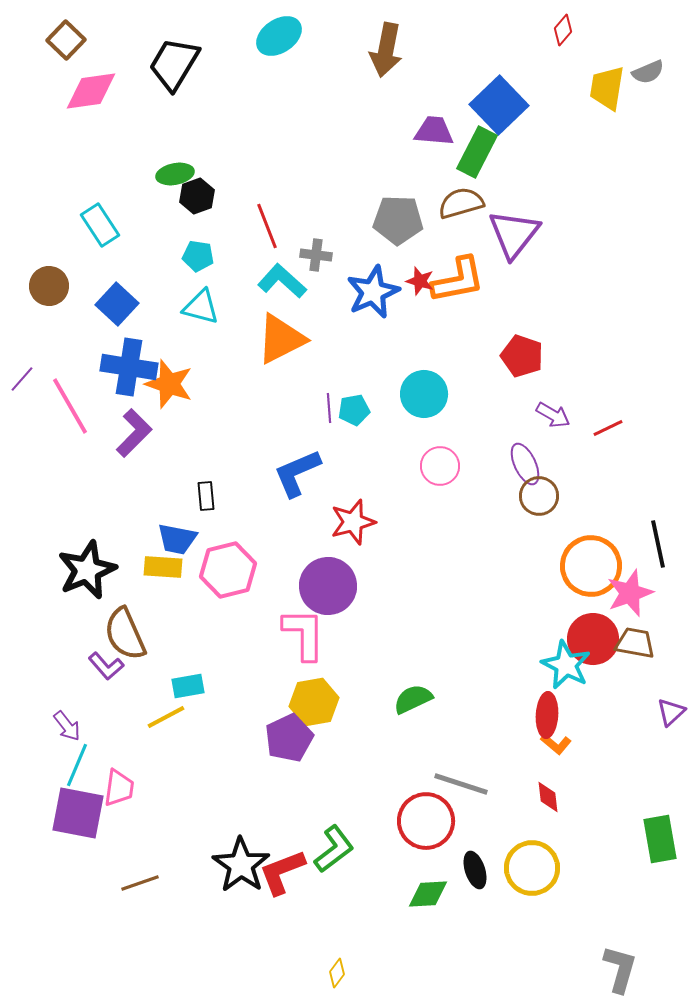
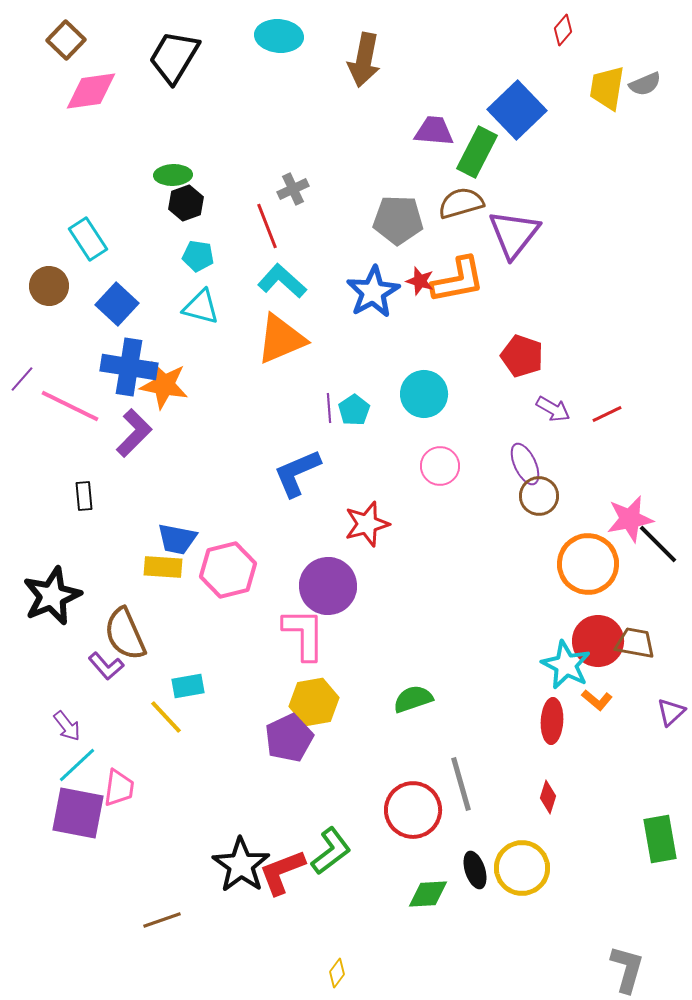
cyan ellipse at (279, 36): rotated 39 degrees clockwise
brown arrow at (386, 50): moved 22 px left, 10 px down
black trapezoid at (174, 64): moved 7 px up
gray semicircle at (648, 72): moved 3 px left, 12 px down
blue square at (499, 105): moved 18 px right, 5 px down
green ellipse at (175, 174): moved 2 px left, 1 px down; rotated 9 degrees clockwise
black hexagon at (197, 196): moved 11 px left, 7 px down
cyan rectangle at (100, 225): moved 12 px left, 14 px down
gray cross at (316, 255): moved 23 px left, 66 px up; rotated 32 degrees counterclockwise
blue star at (373, 292): rotated 6 degrees counterclockwise
orange triangle at (281, 339): rotated 4 degrees clockwise
orange star at (169, 384): moved 5 px left, 1 px down; rotated 9 degrees counterclockwise
pink line at (70, 406): rotated 34 degrees counterclockwise
cyan pentagon at (354, 410): rotated 24 degrees counterclockwise
purple arrow at (553, 415): moved 6 px up
red line at (608, 428): moved 1 px left, 14 px up
black rectangle at (206, 496): moved 122 px left
red star at (353, 522): moved 14 px right, 2 px down
black line at (658, 544): rotated 33 degrees counterclockwise
orange circle at (591, 566): moved 3 px left, 2 px up
black star at (87, 570): moved 35 px left, 26 px down
pink star at (630, 593): moved 74 px up; rotated 9 degrees clockwise
red circle at (593, 639): moved 5 px right, 2 px down
green semicircle at (413, 699): rotated 6 degrees clockwise
red ellipse at (547, 715): moved 5 px right, 6 px down
yellow line at (166, 717): rotated 75 degrees clockwise
orange L-shape at (556, 744): moved 41 px right, 44 px up
cyan line at (77, 765): rotated 24 degrees clockwise
gray line at (461, 784): rotated 56 degrees clockwise
red diamond at (548, 797): rotated 24 degrees clockwise
red circle at (426, 821): moved 13 px left, 11 px up
green L-shape at (334, 849): moved 3 px left, 2 px down
yellow circle at (532, 868): moved 10 px left
brown line at (140, 883): moved 22 px right, 37 px down
gray L-shape at (620, 969): moved 7 px right
